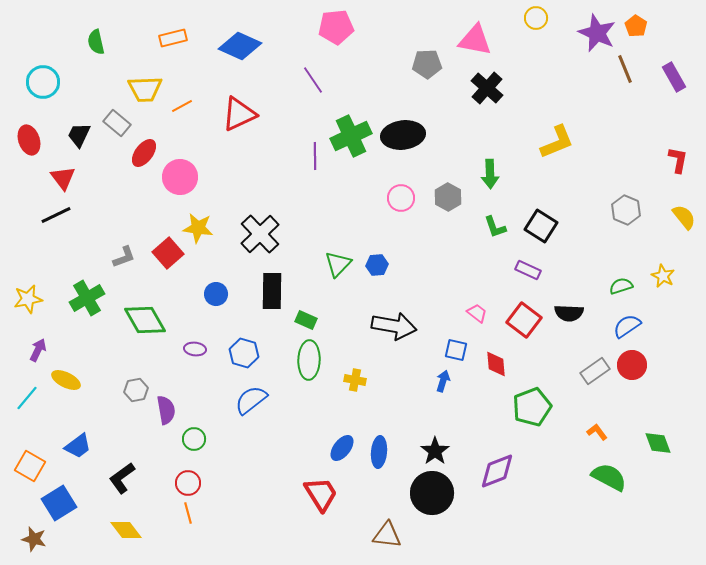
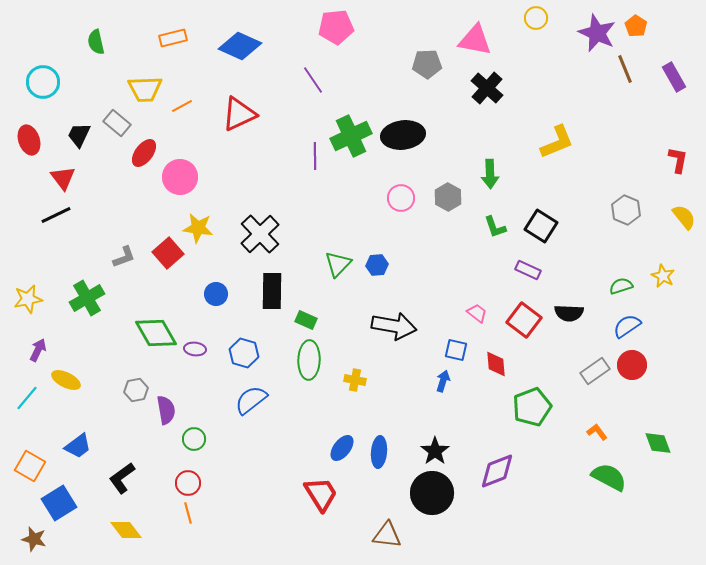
green diamond at (145, 320): moved 11 px right, 13 px down
